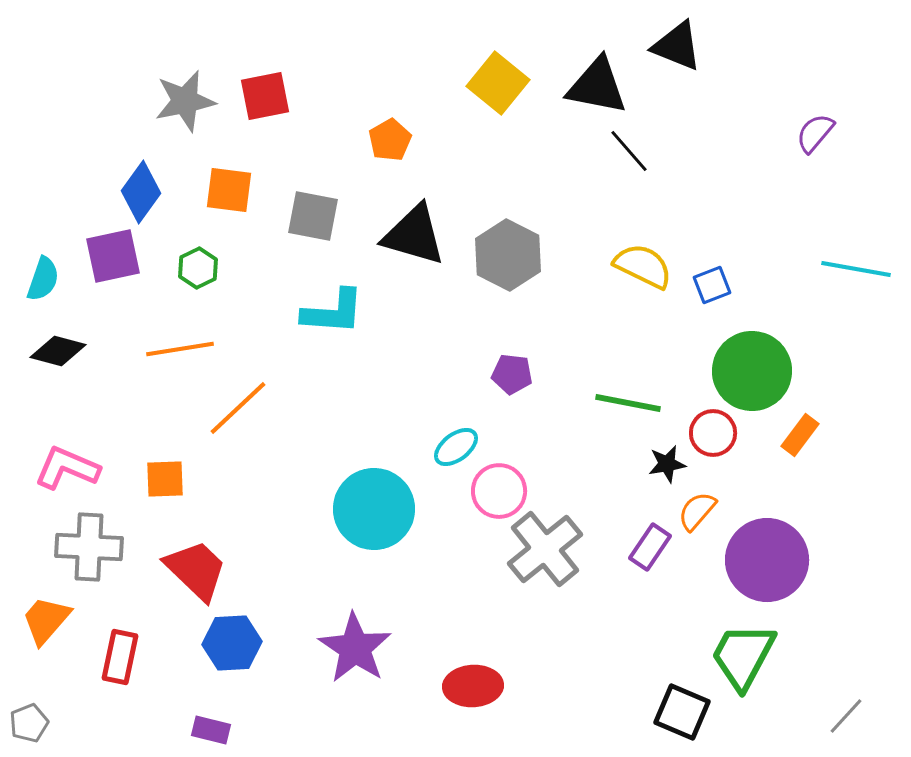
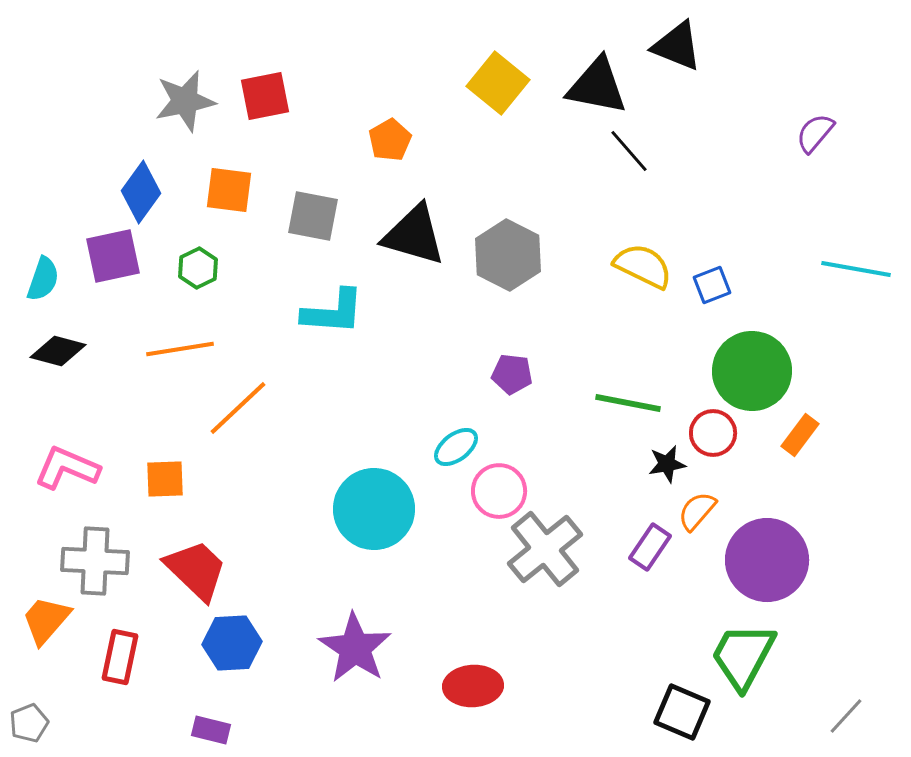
gray cross at (89, 547): moved 6 px right, 14 px down
